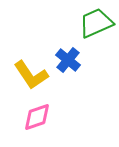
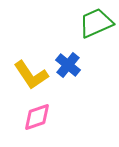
blue cross: moved 5 px down
